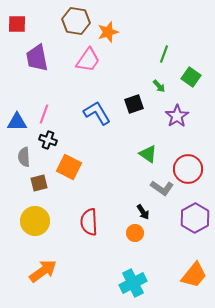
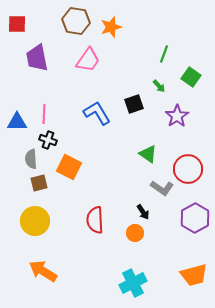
orange star: moved 3 px right, 5 px up
pink line: rotated 18 degrees counterclockwise
gray semicircle: moved 7 px right, 2 px down
red semicircle: moved 6 px right, 2 px up
orange arrow: rotated 112 degrees counterclockwise
orange trapezoid: rotated 36 degrees clockwise
